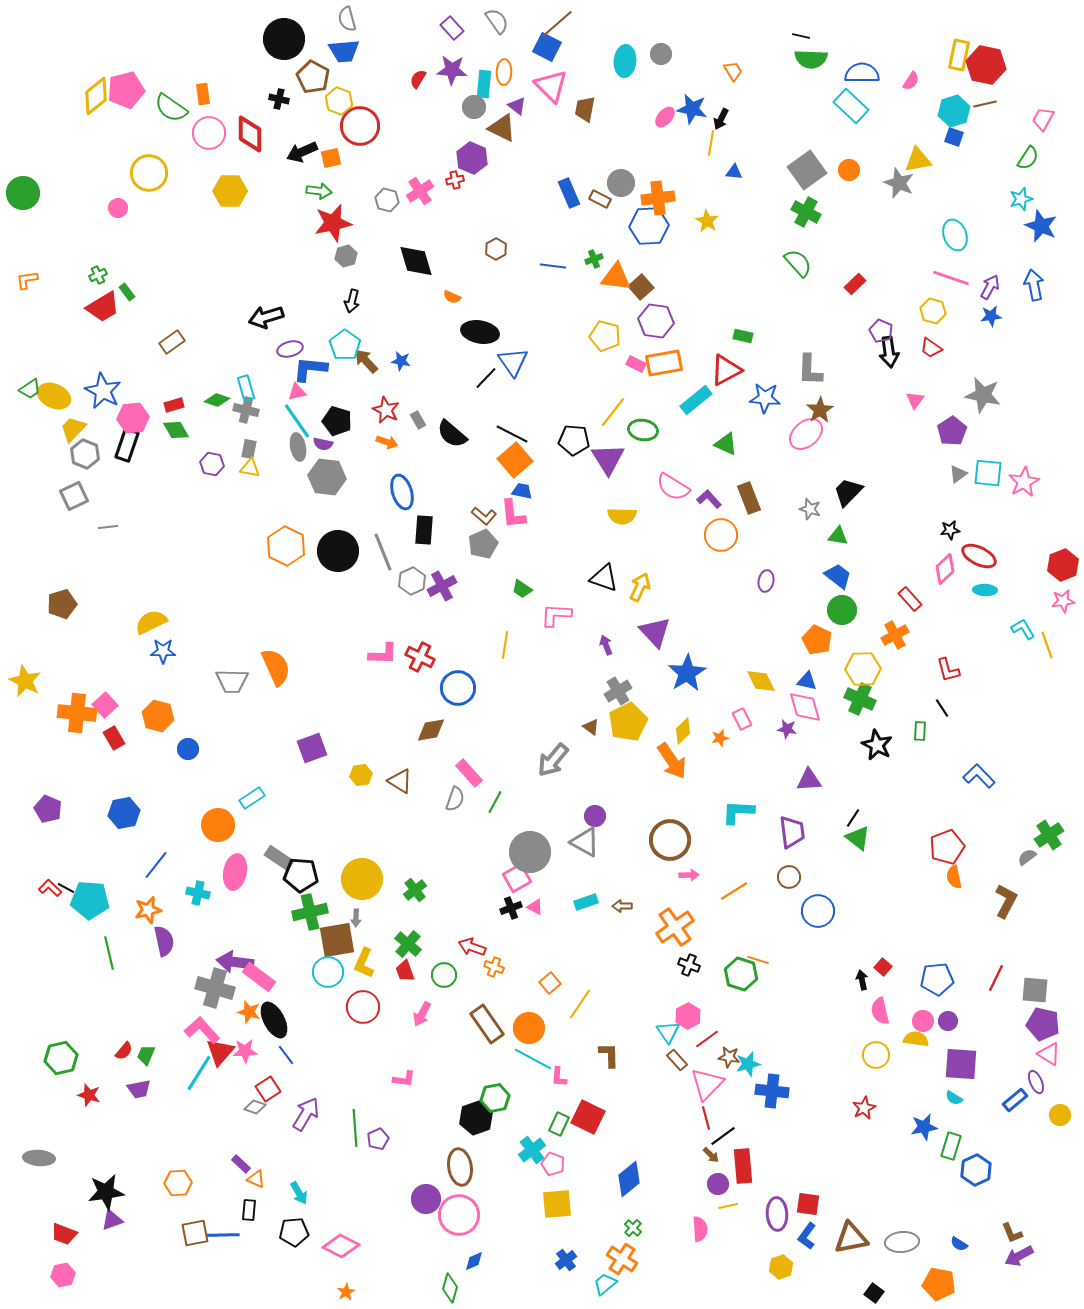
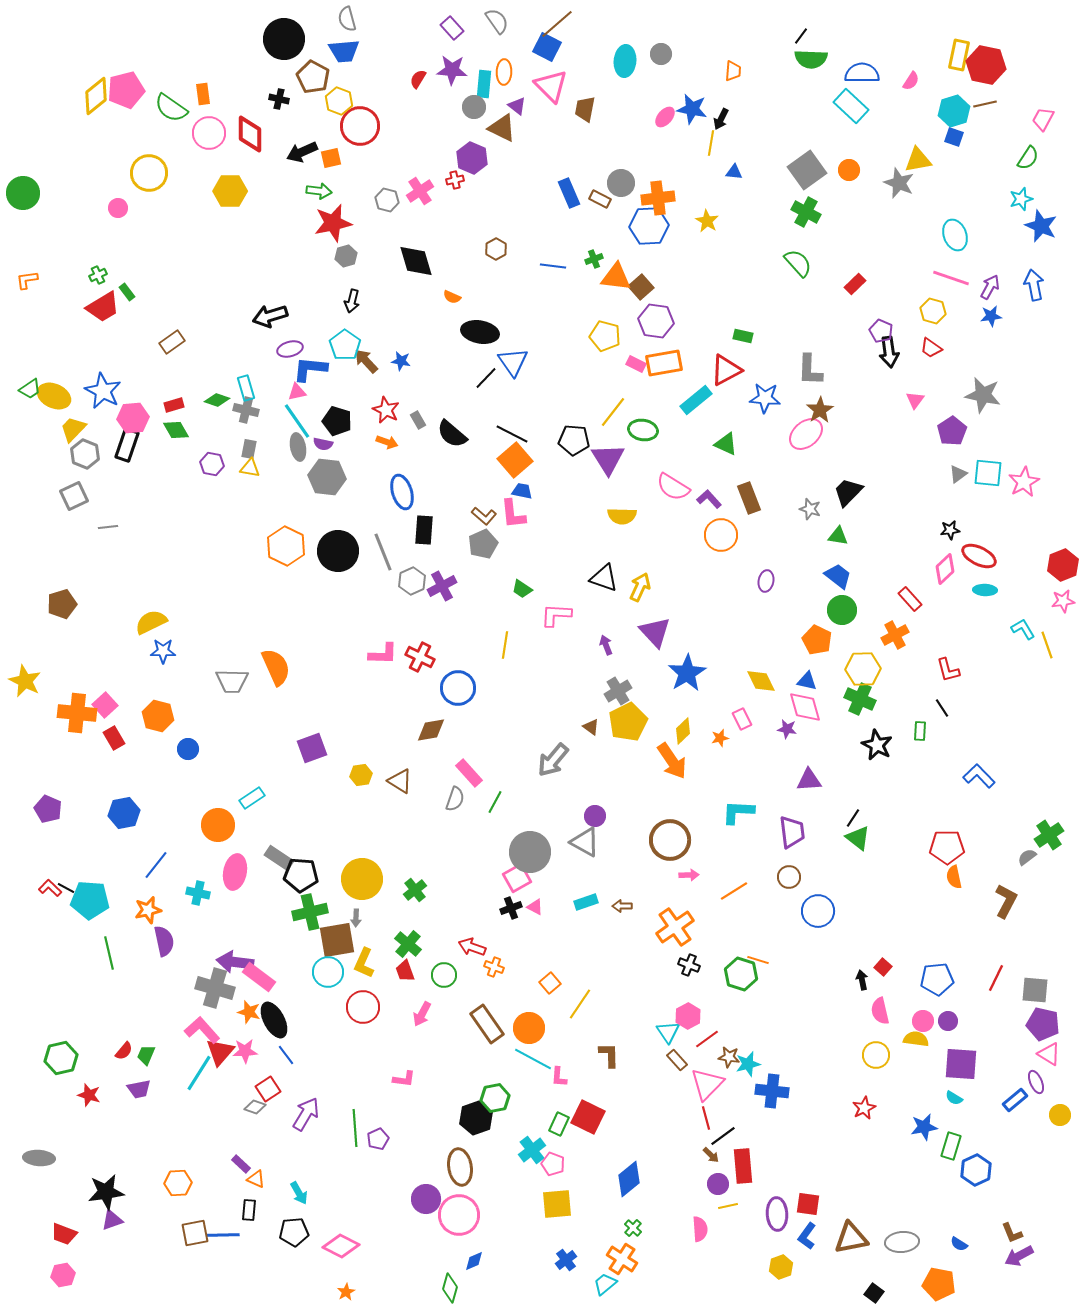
black line at (801, 36): rotated 66 degrees counterclockwise
orange trapezoid at (733, 71): rotated 35 degrees clockwise
black arrow at (266, 317): moved 4 px right, 1 px up
red pentagon at (947, 847): rotated 20 degrees clockwise
